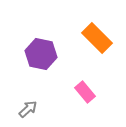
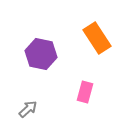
orange rectangle: rotated 12 degrees clockwise
pink rectangle: rotated 55 degrees clockwise
